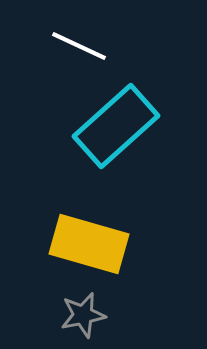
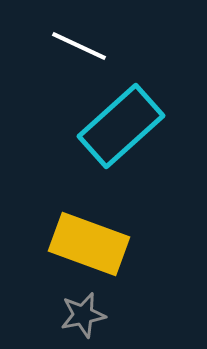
cyan rectangle: moved 5 px right
yellow rectangle: rotated 4 degrees clockwise
